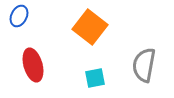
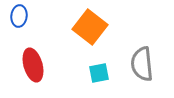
blue ellipse: rotated 20 degrees counterclockwise
gray semicircle: moved 2 px left, 1 px up; rotated 16 degrees counterclockwise
cyan square: moved 4 px right, 5 px up
